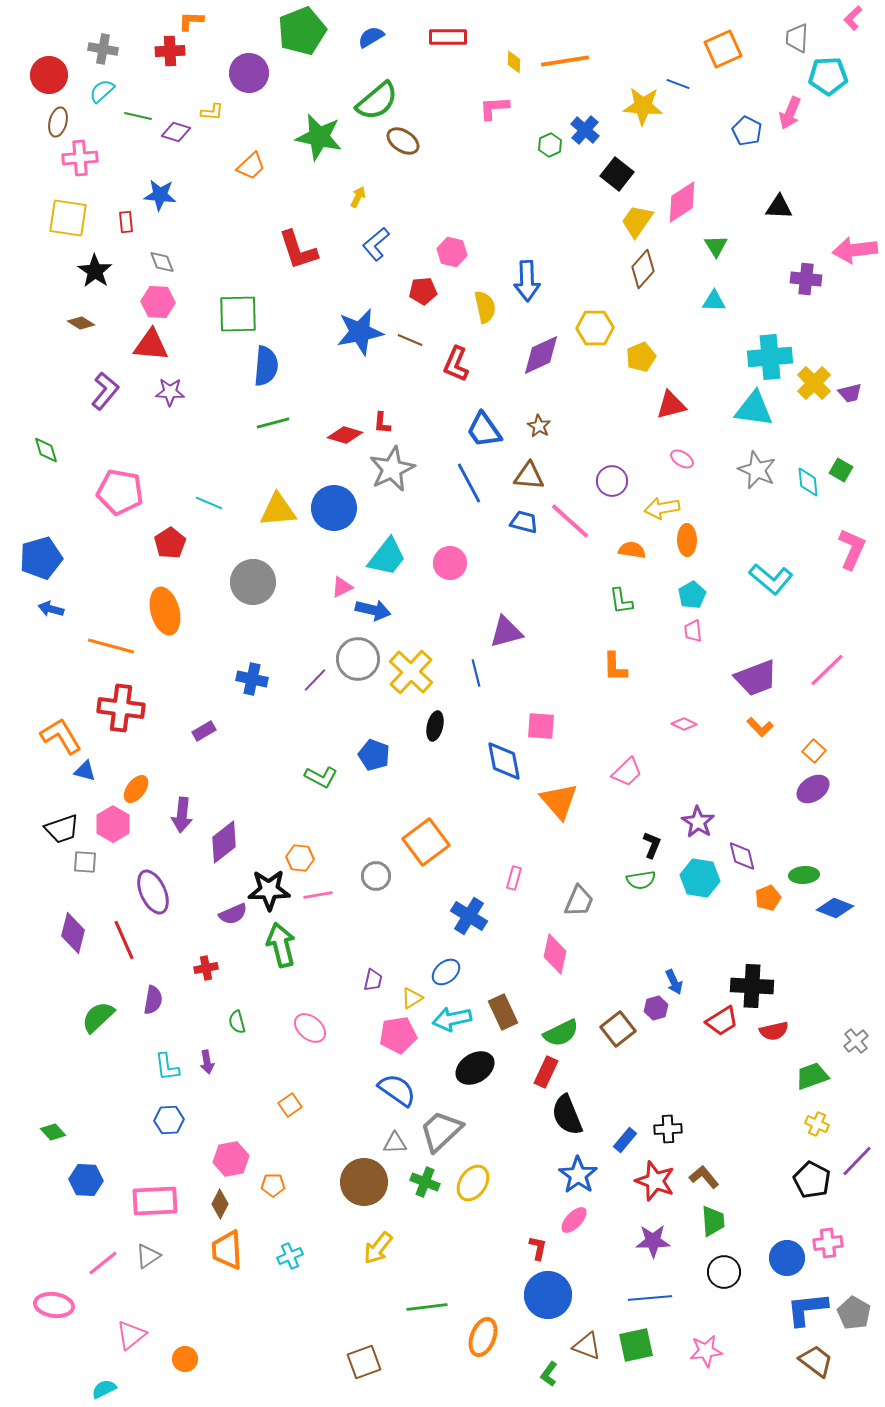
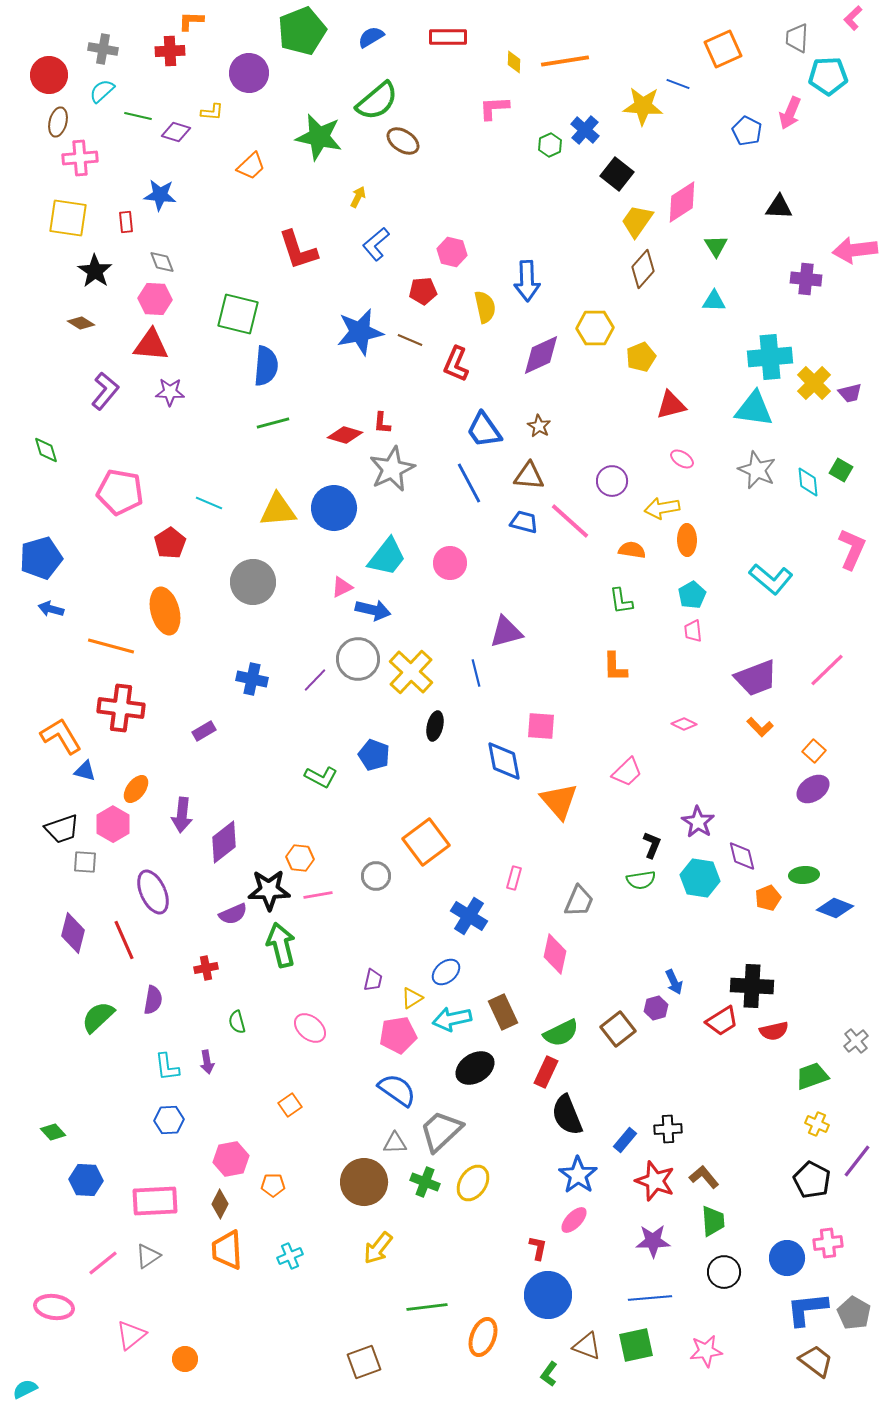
pink hexagon at (158, 302): moved 3 px left, 3 px up
green square at (238, 314): rotated 15 degrees clockwise
purple line at (857, 1161): rotated 6 degrees counterclockwise
pink ellipse at (54, 1305): moved 2 px down
cyan semicircle at (104, 1389): moved 79 px left
